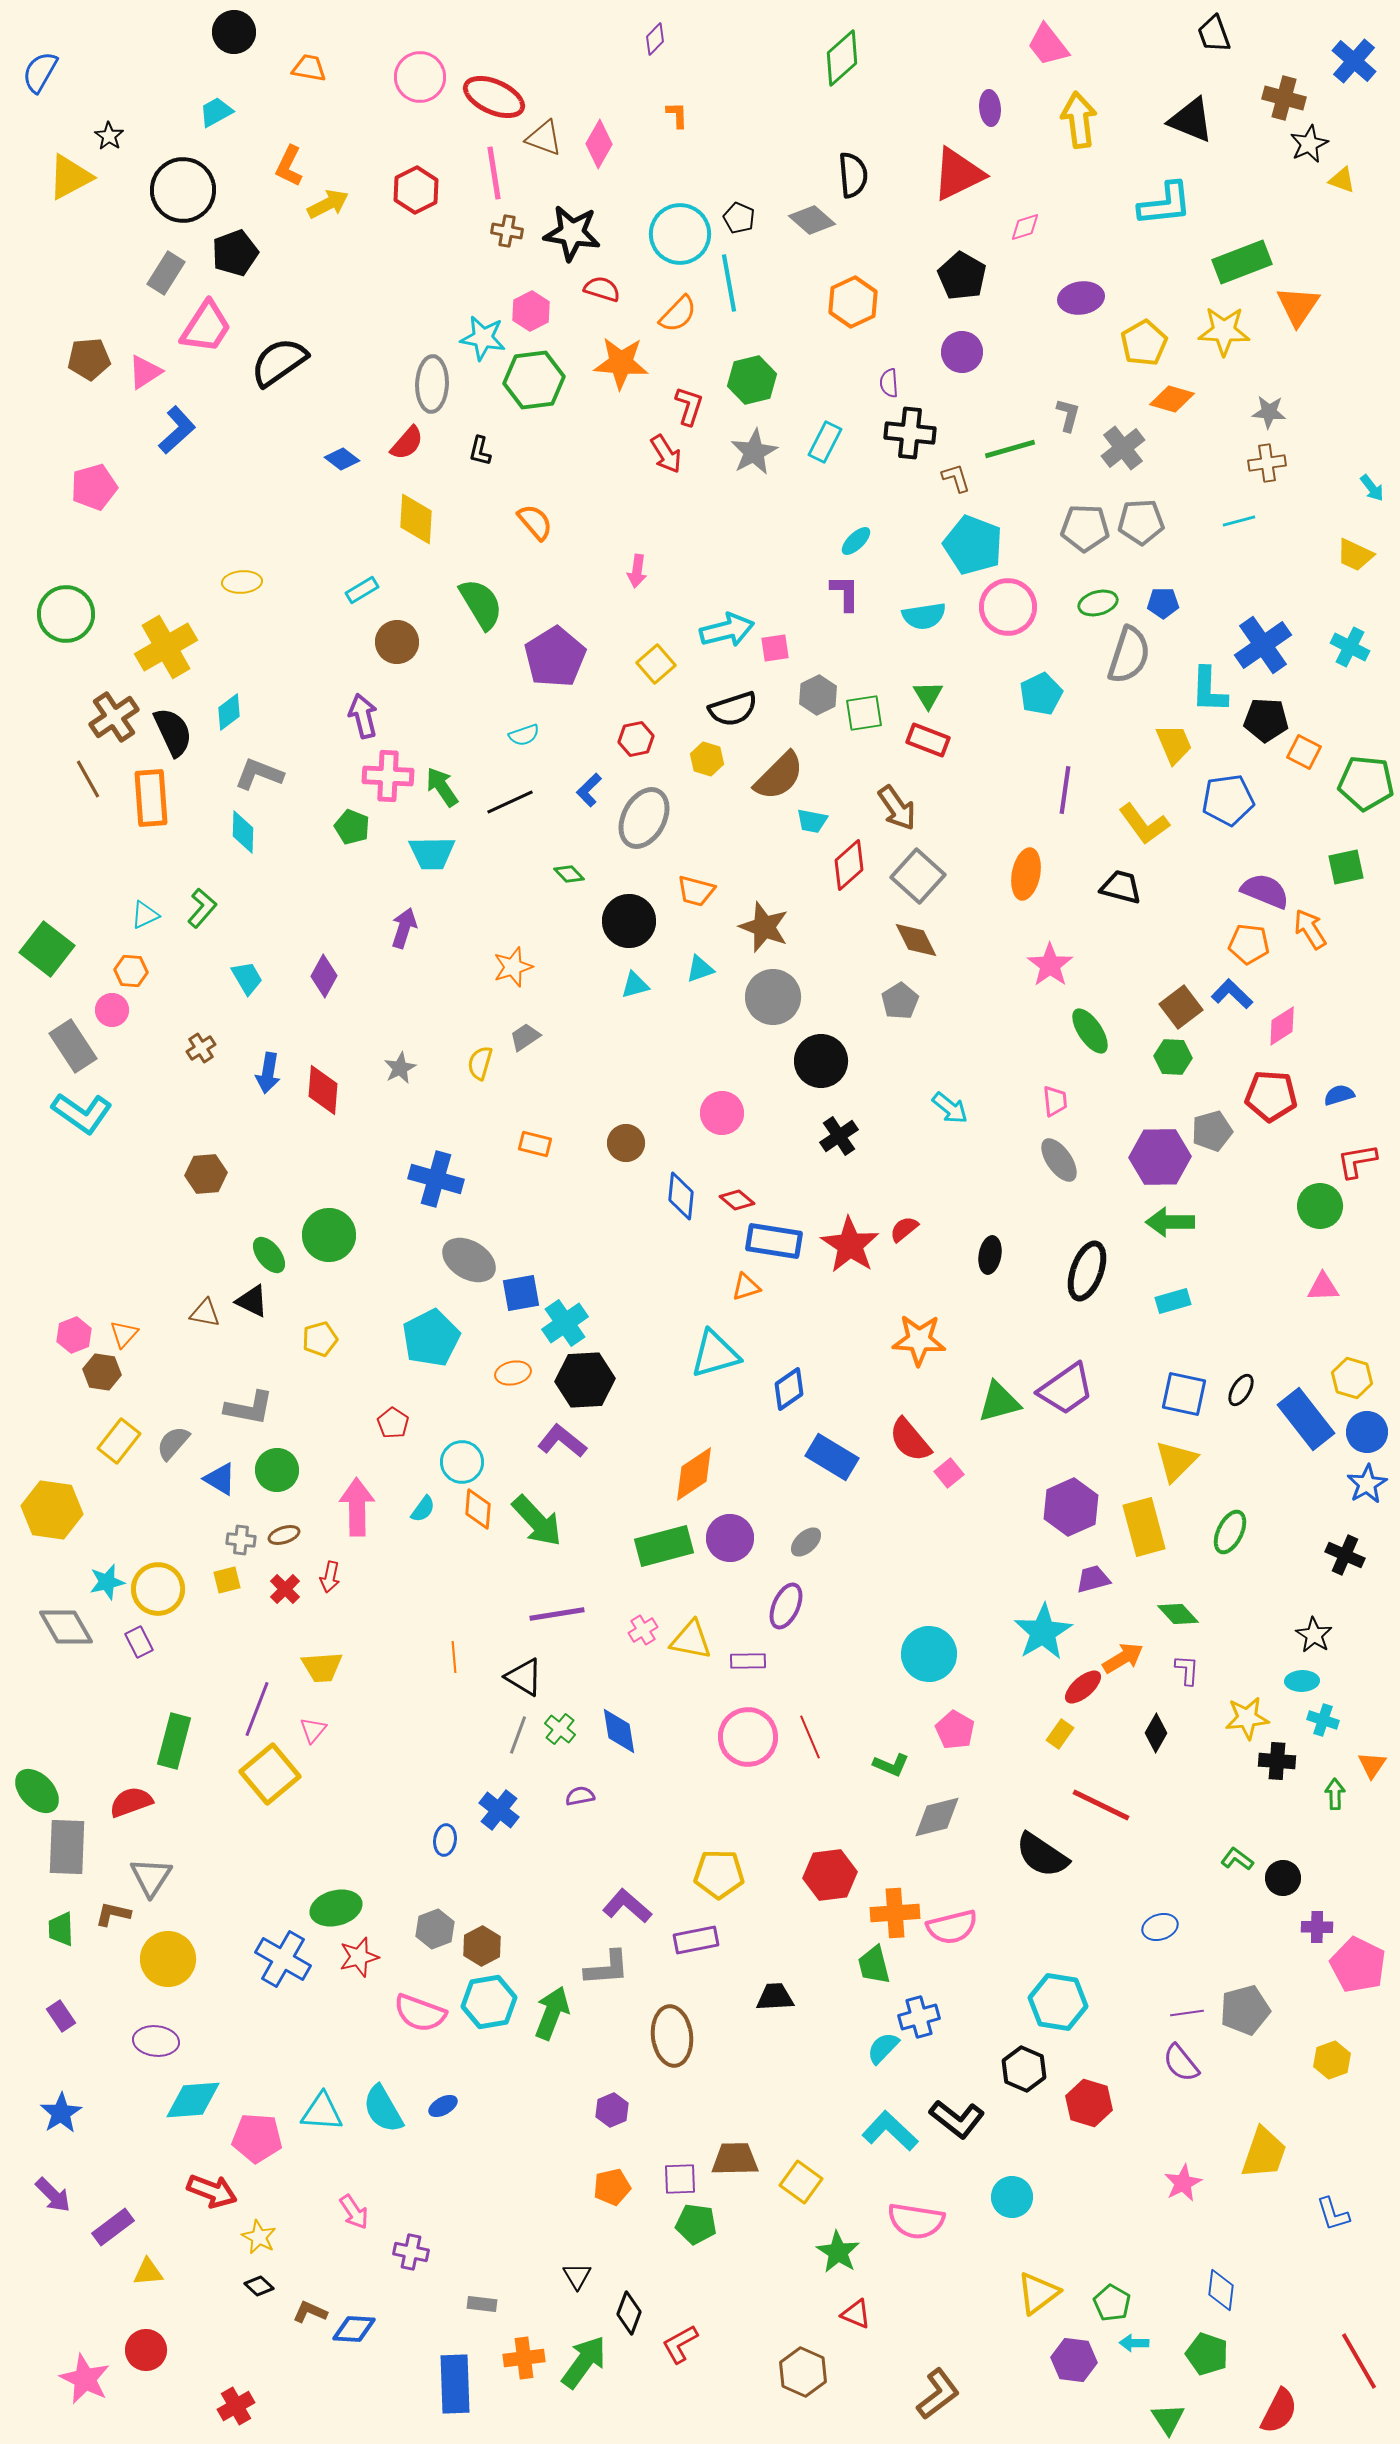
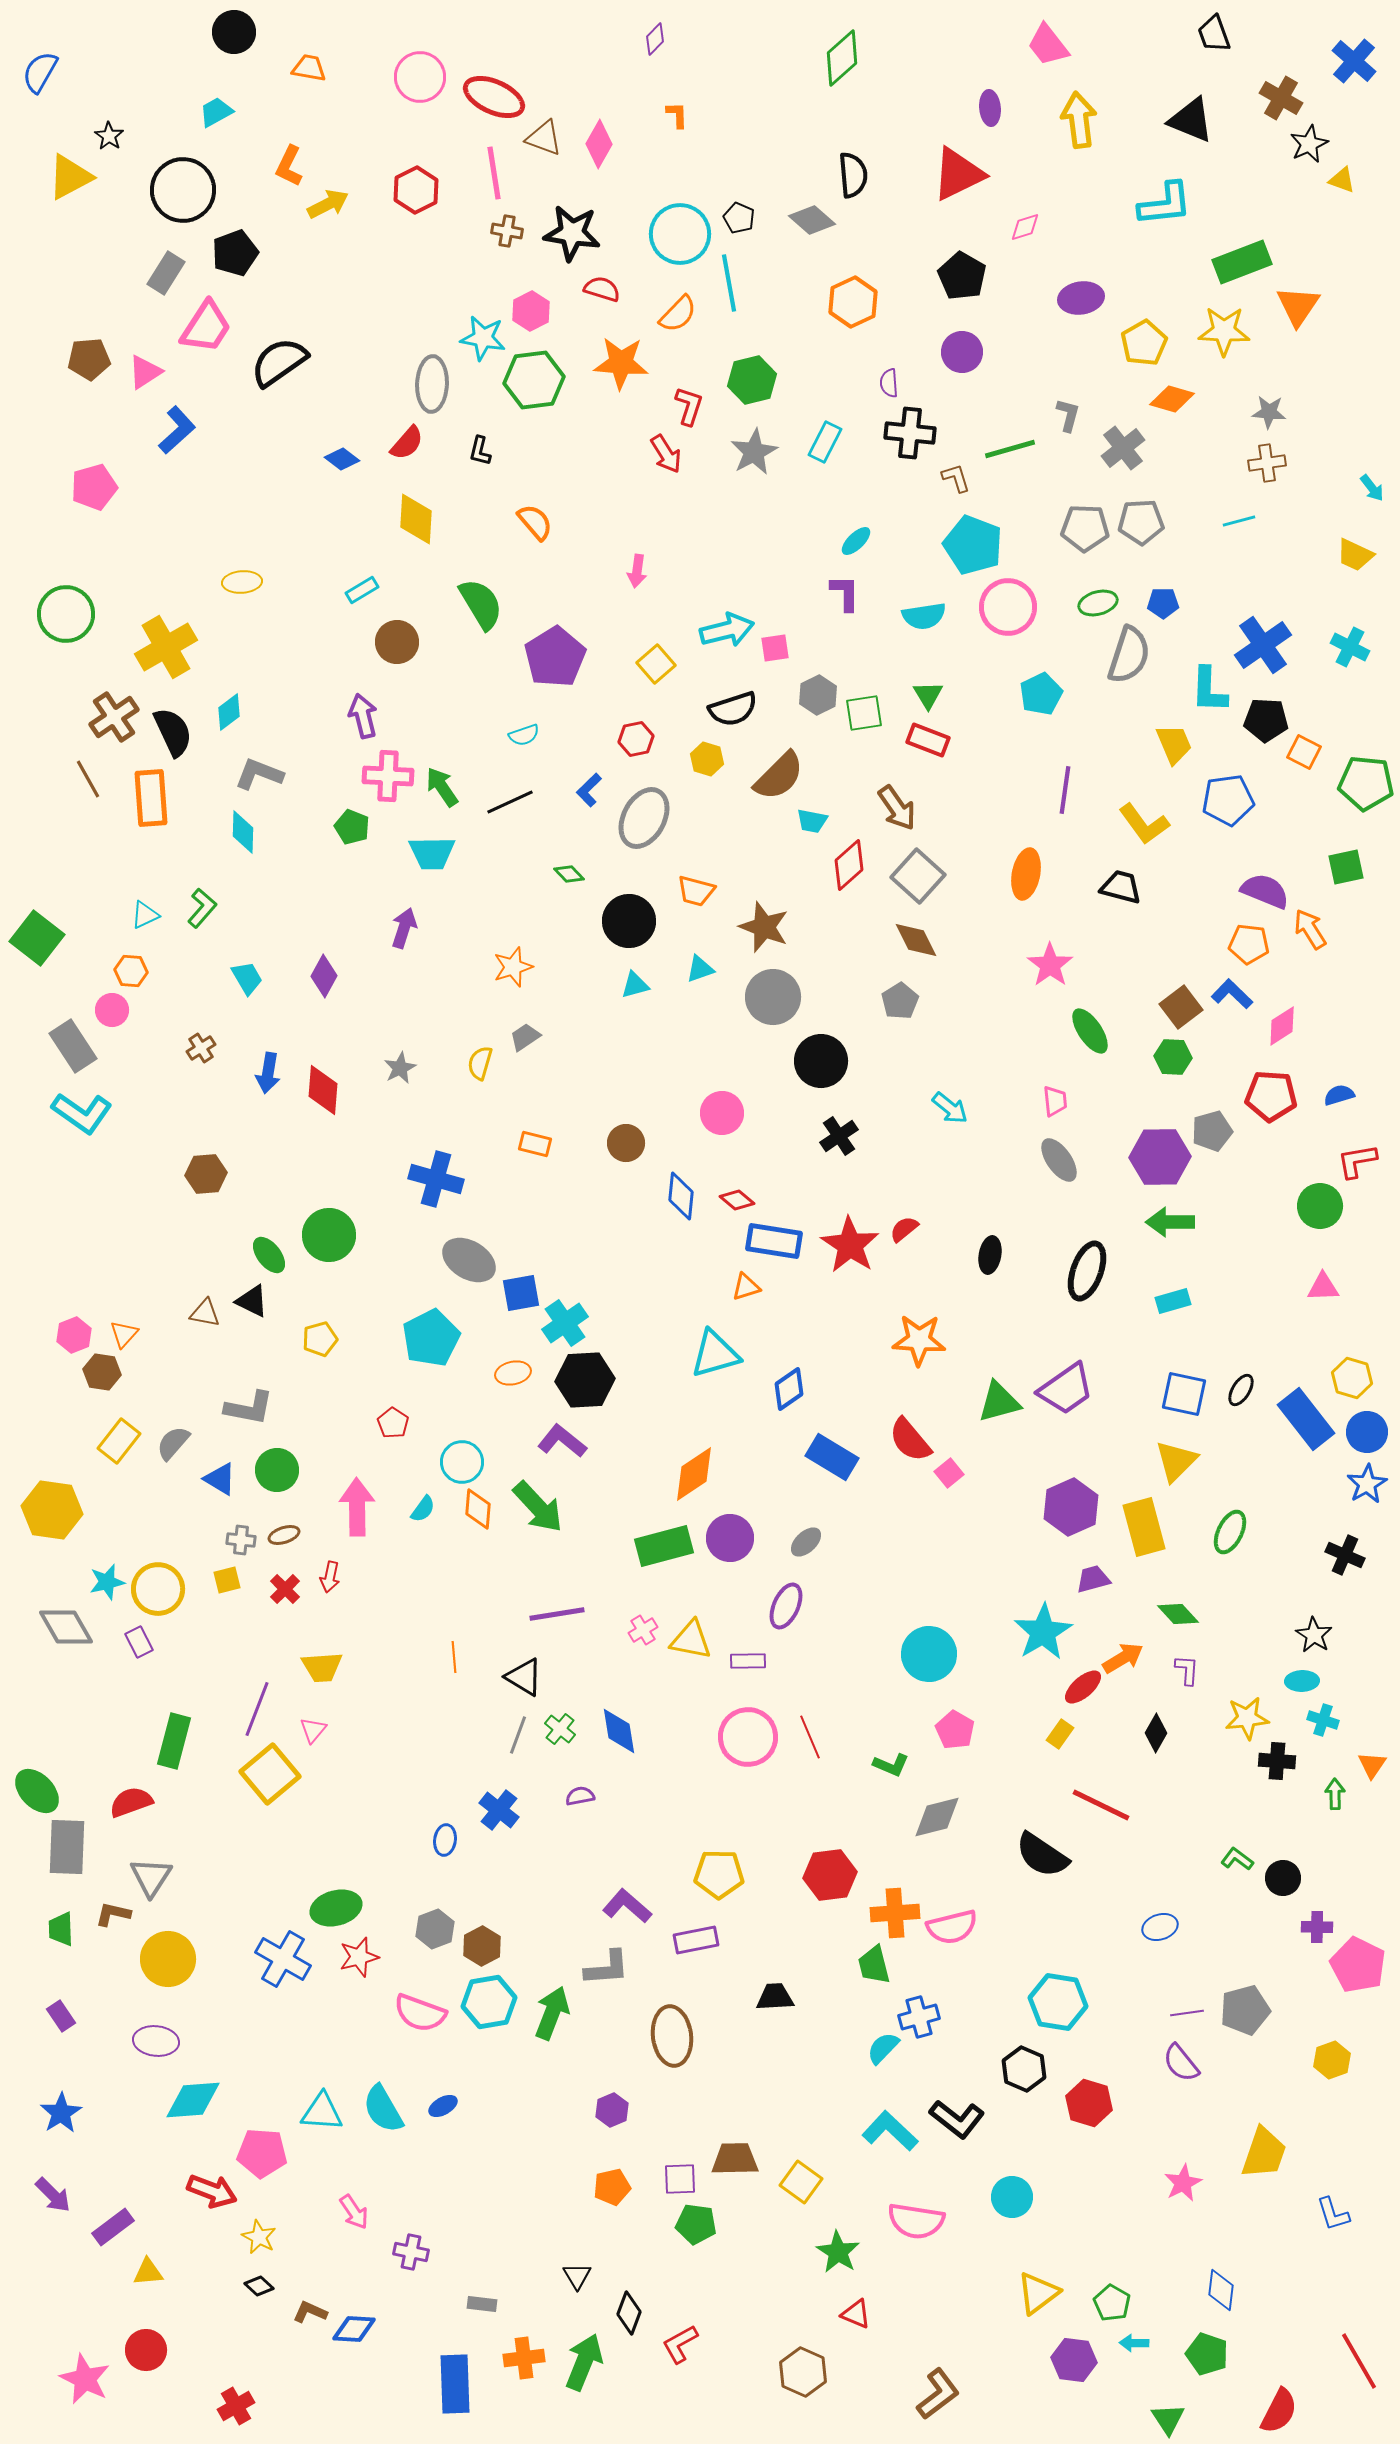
brown cross at (1284, 98): moved 3 px left; rotated 15 degrees clockwise
green square at (47, 949): moved 10 px left, 11 px up
green arrow at (537, 1521): moved 1 px right, 14 px up
pink pentagon at (257, 2138): moved 5 px right, 15 px down
green arrow at (584, 2362): rotated 14 degrees counterclockwise
